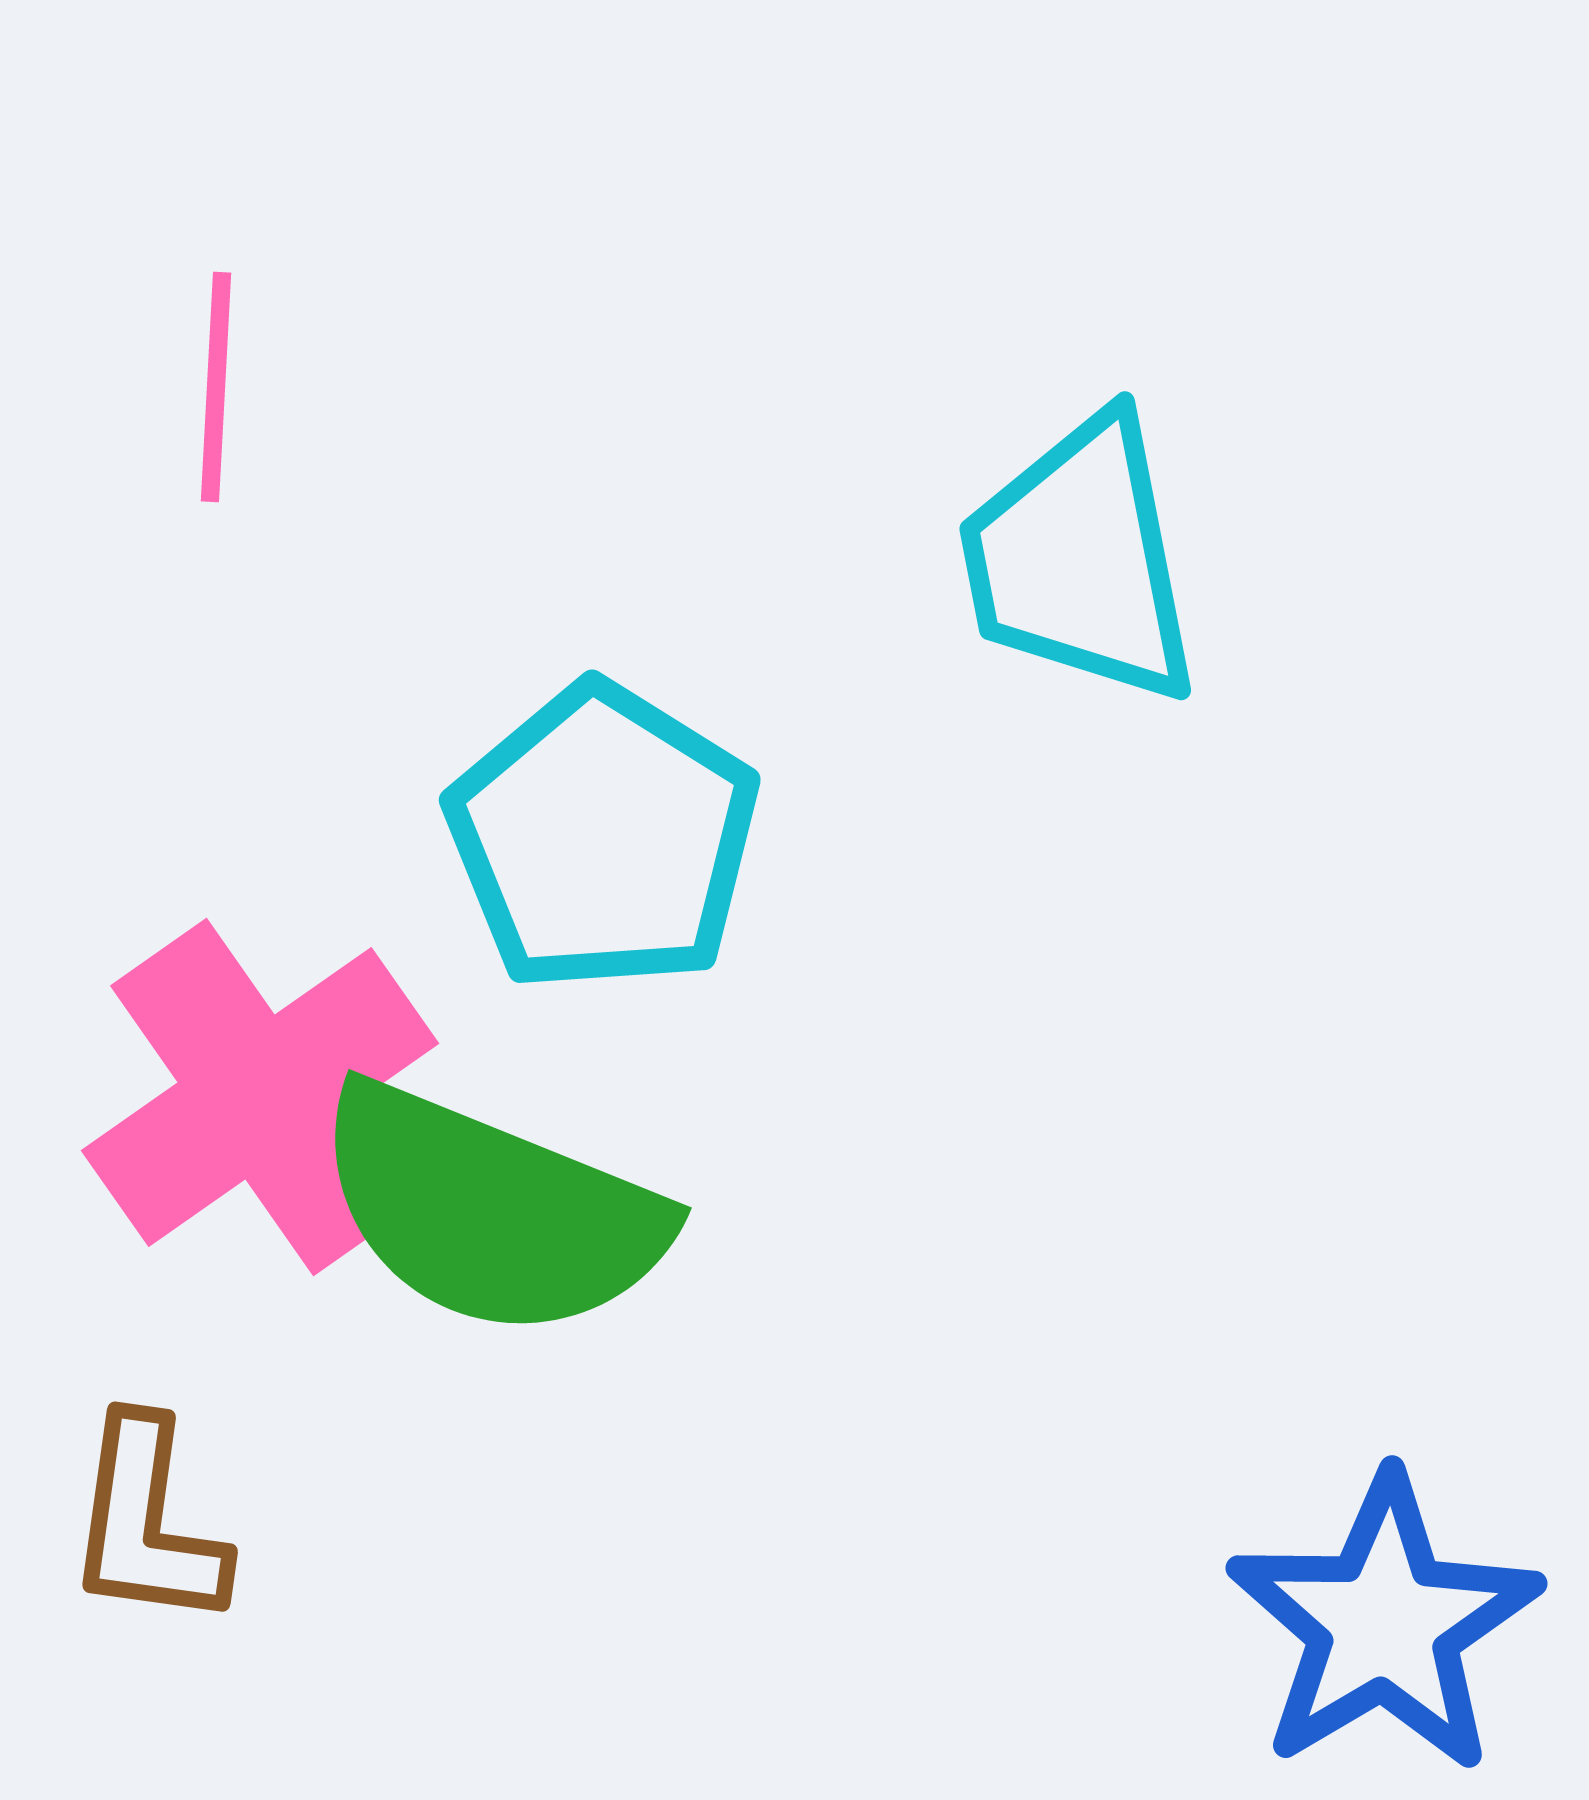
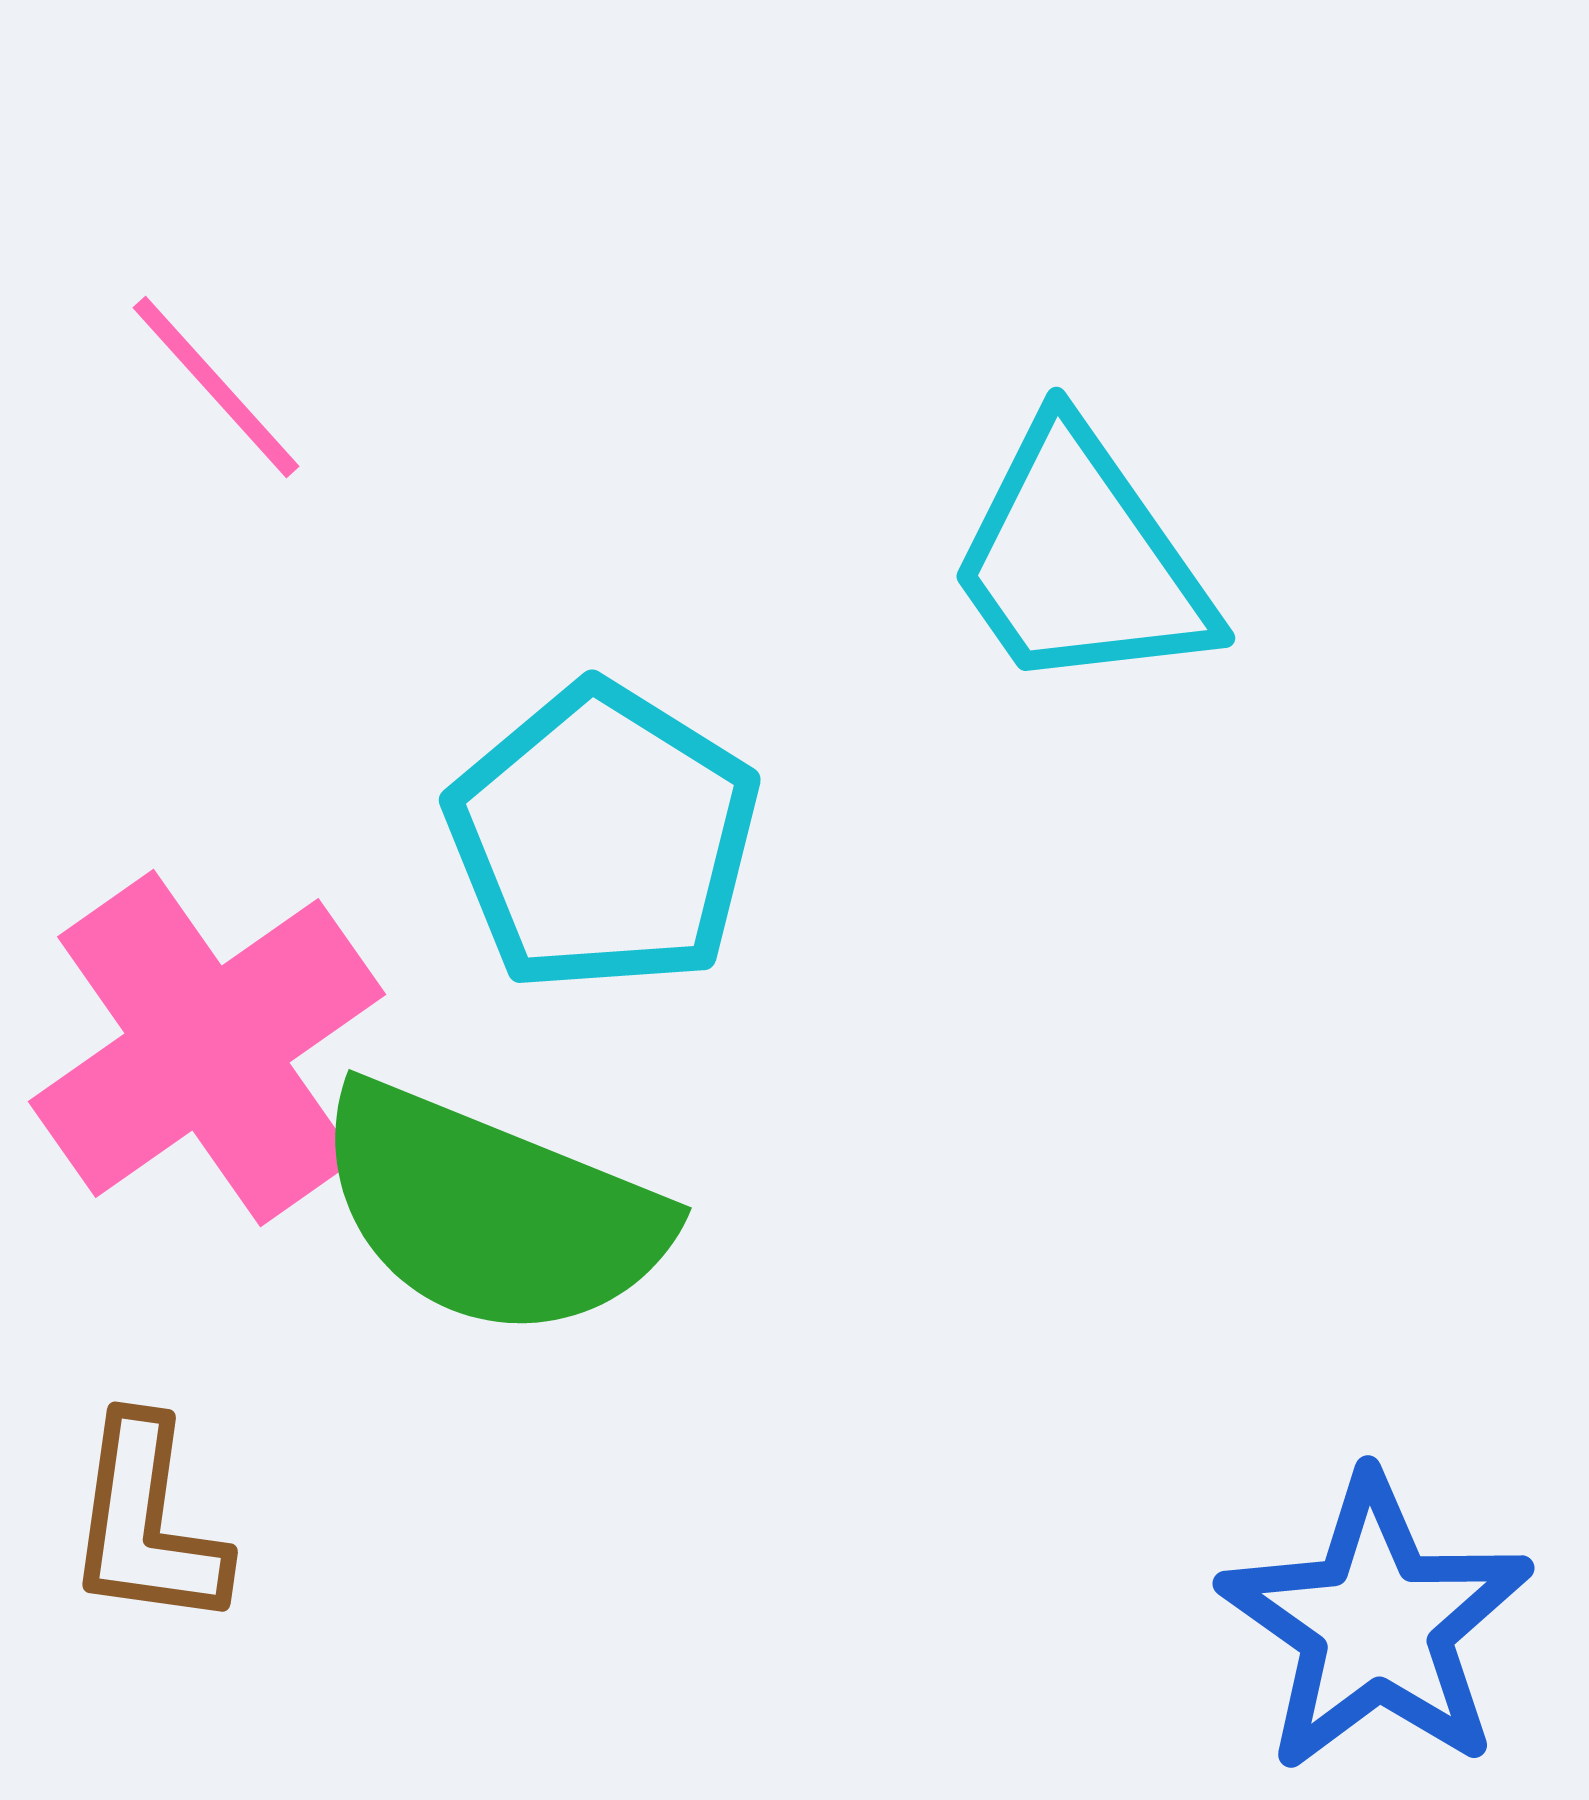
pink line: rotated 45 degrees counterclockwise
cyan trapezoid: rotated 24 degrees counterclockwise
pink cross: moved 53 px left, 49 px up
blue star: moved 8 px left; rotated 6 degrees counterclockwise
